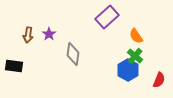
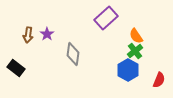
purple rectangle: moved 1 px left, 1 px down
purple star: moved 2 px left
green cross: moved 5 px up; rotated 14 degrees clockwise
black rectangle: moved 2 px right, 2 px down; rotated 30 degrees clockwise
